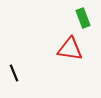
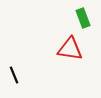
black line: moved 2 px down
